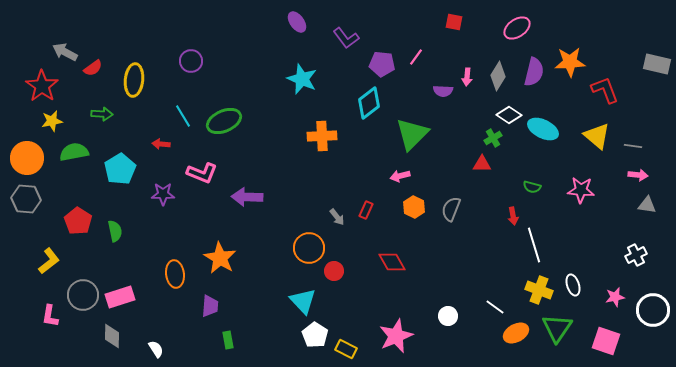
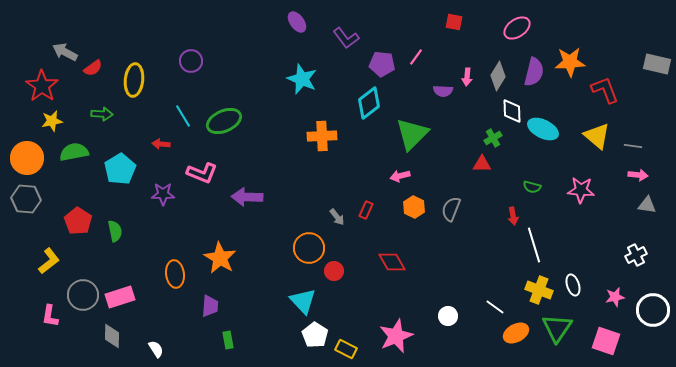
white diamond at (509, 115): moved 3 px right, 4 px up; rotated 55 degrees clockwise
